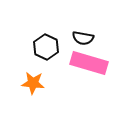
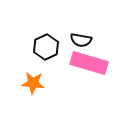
black semicircle: moved 2 px left, 2 px down
black hexagon: rotated 10 degrees clockwise
